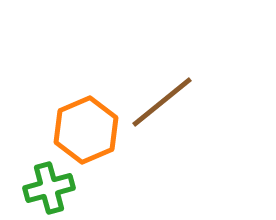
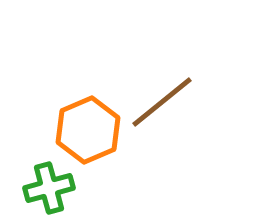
orange hexagon: moved 2 px right
